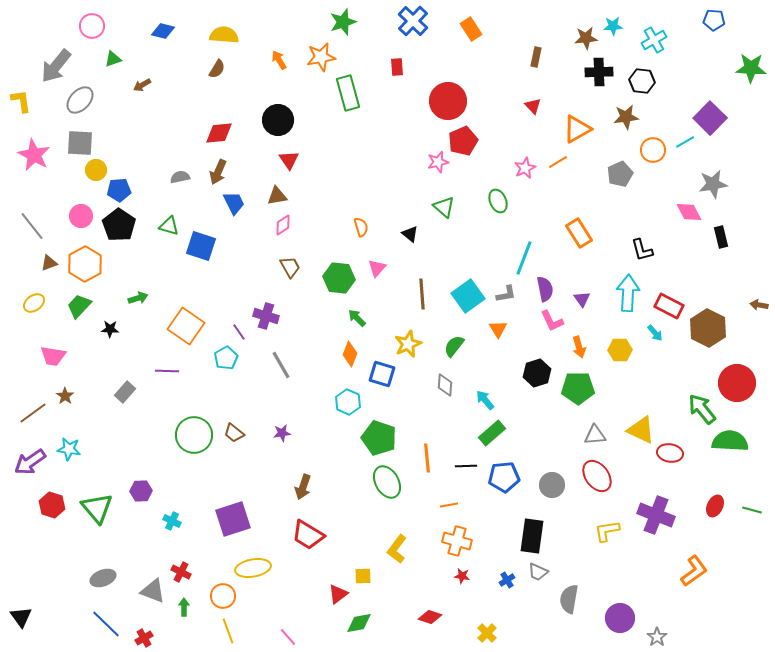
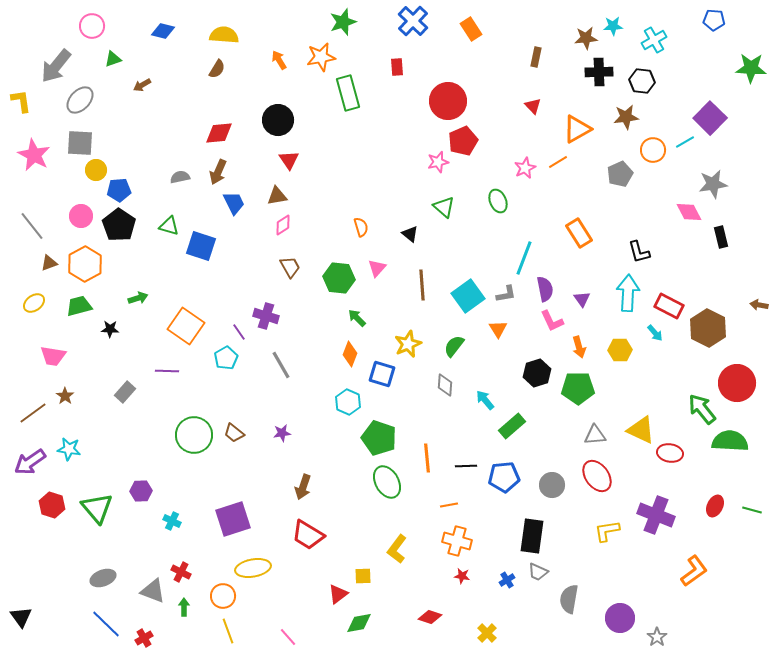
black L-shape at (642, 250): moved 3 px left, 2 px down
brown line at (422, 294): moved 9 px up
green trapezoid at (79, 306): rotated 32 degrees clockwise
green rectangle at (492, 433): moved 20 px right, 7 px up
